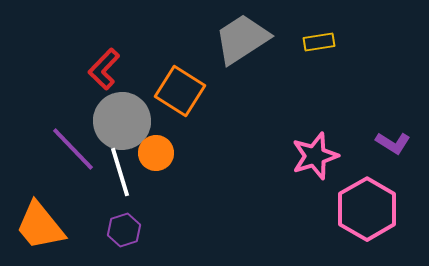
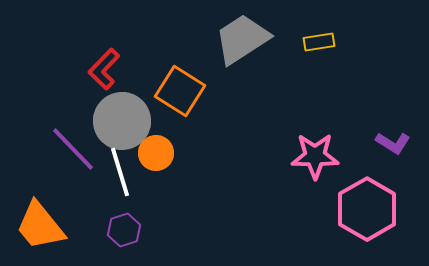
pink star: rotated 18 degrees clockwise
